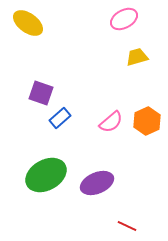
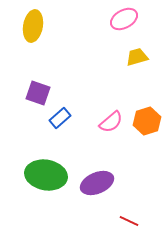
yellow ellipse: moved 5 px right, 3 px down; rotated 64 degrees clockwise
purple square: moved 3 px left
orange hexagon: rotated 8 degrees clockwise
green ellipse: rotated 39 degrees clockwise
red line: moved 2 px right, 5 px up
